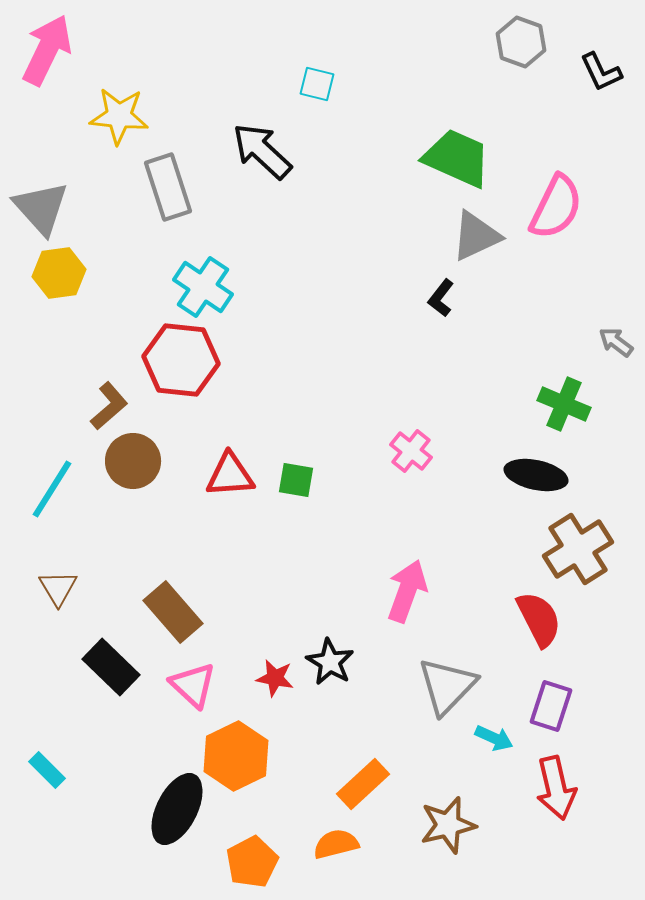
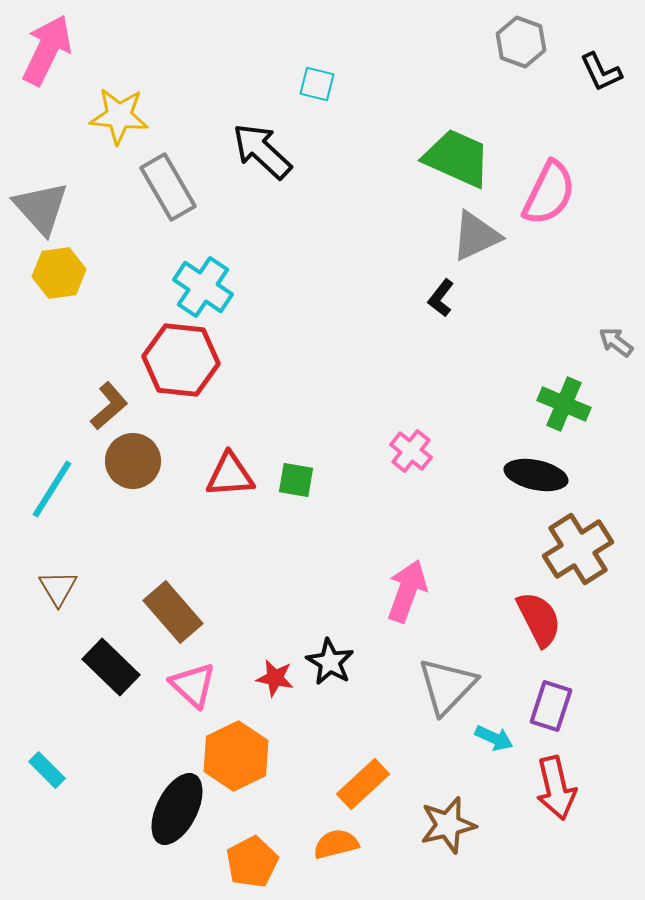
gray rectangle at (168, 187): rotated 12 degrees counterclockwise
pink semicircle at (556, 207): moved 7 px left, 14 px up
